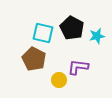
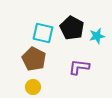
purple L-shape: moved 1 px right
yellow circle: moved 26 px left, 7 px down
